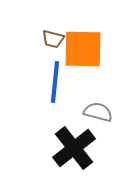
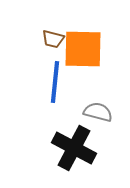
black cross: rotated 24 degrees counterclockwise
